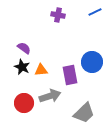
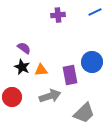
purple cross: rotated 16 degrees counterclockwise
red circle: moved 12 px left, 6 px up
